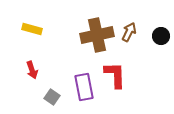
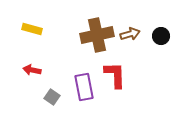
brown arrow: moved 1 px right, 2 px down; rotated 48 degrees clockwise
red arrow: rotated 120 degrees clockwise
